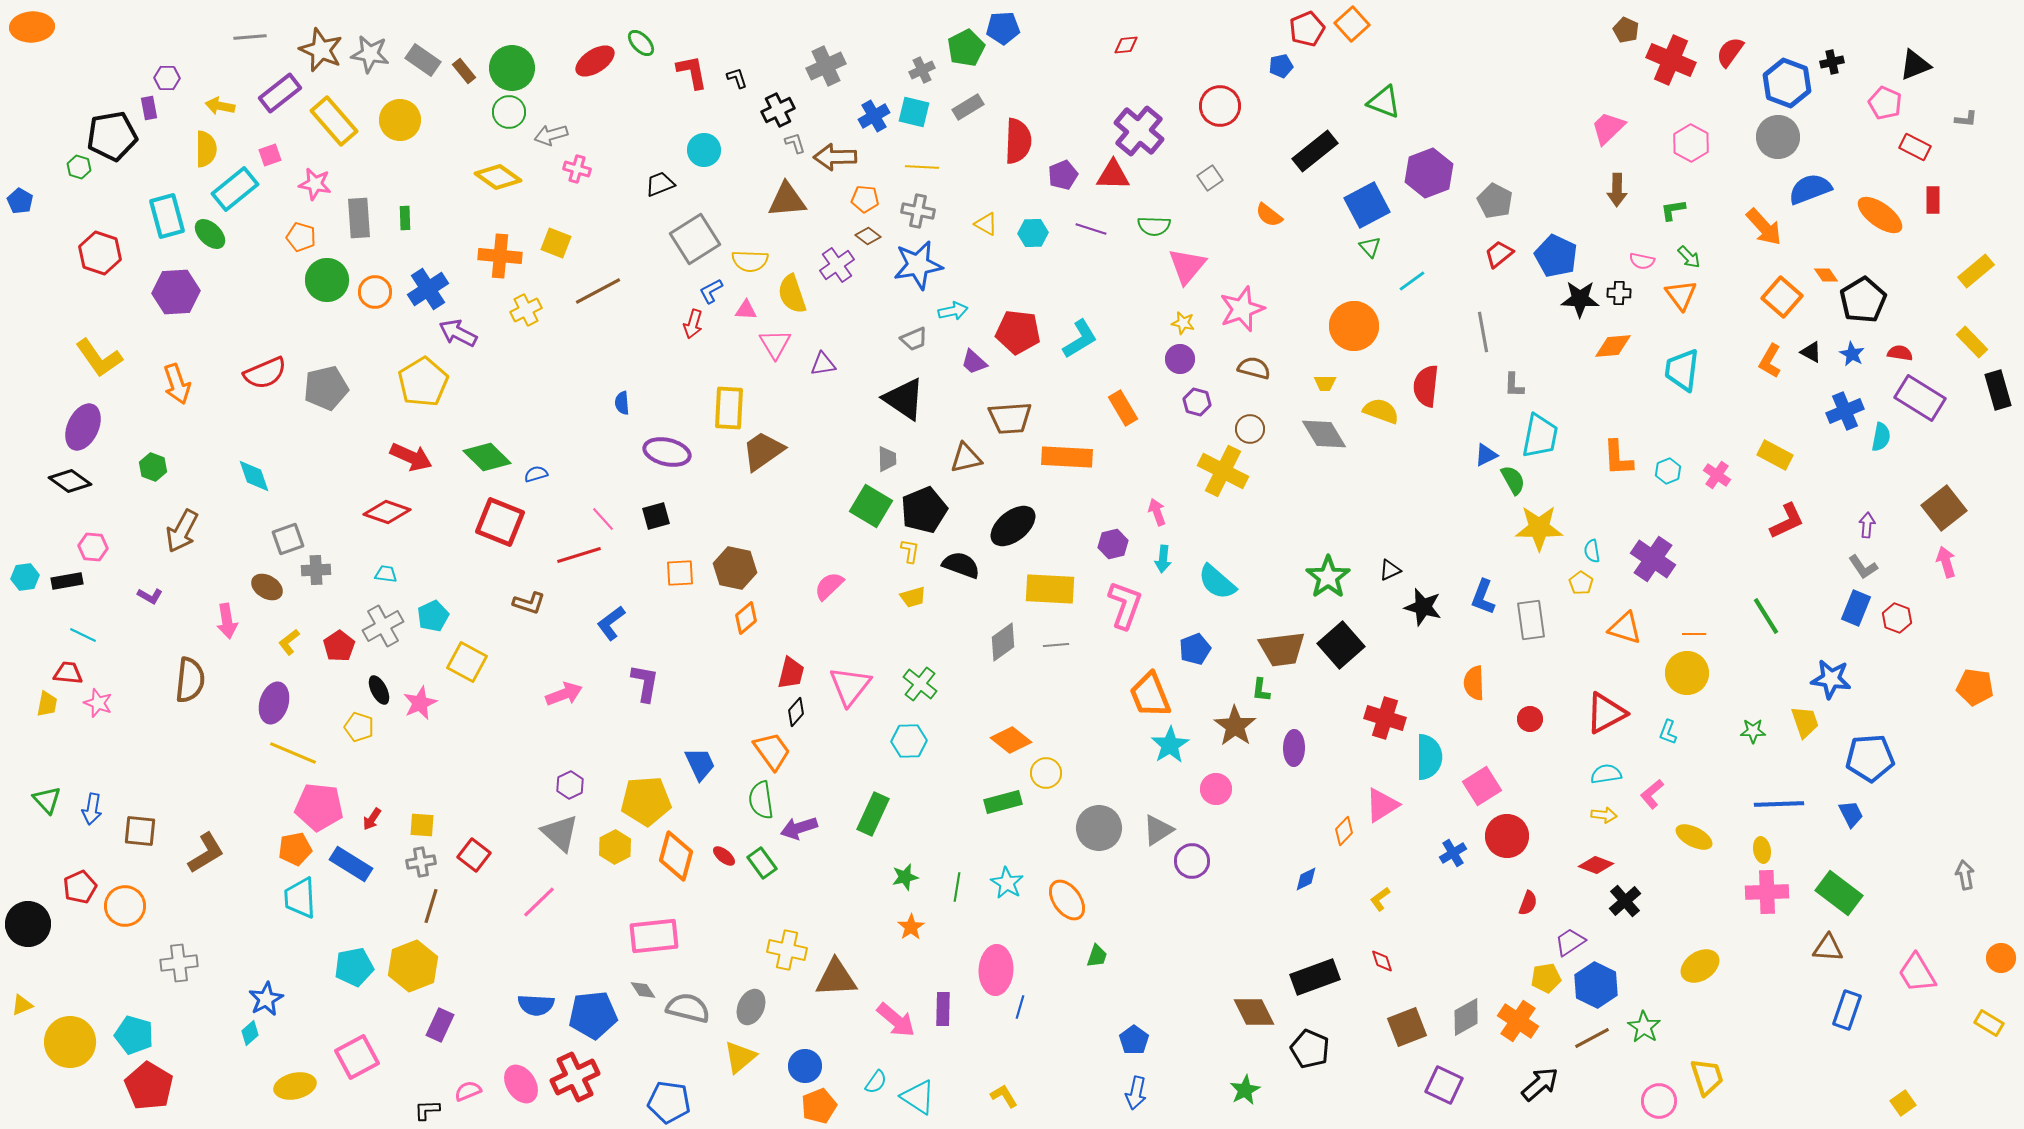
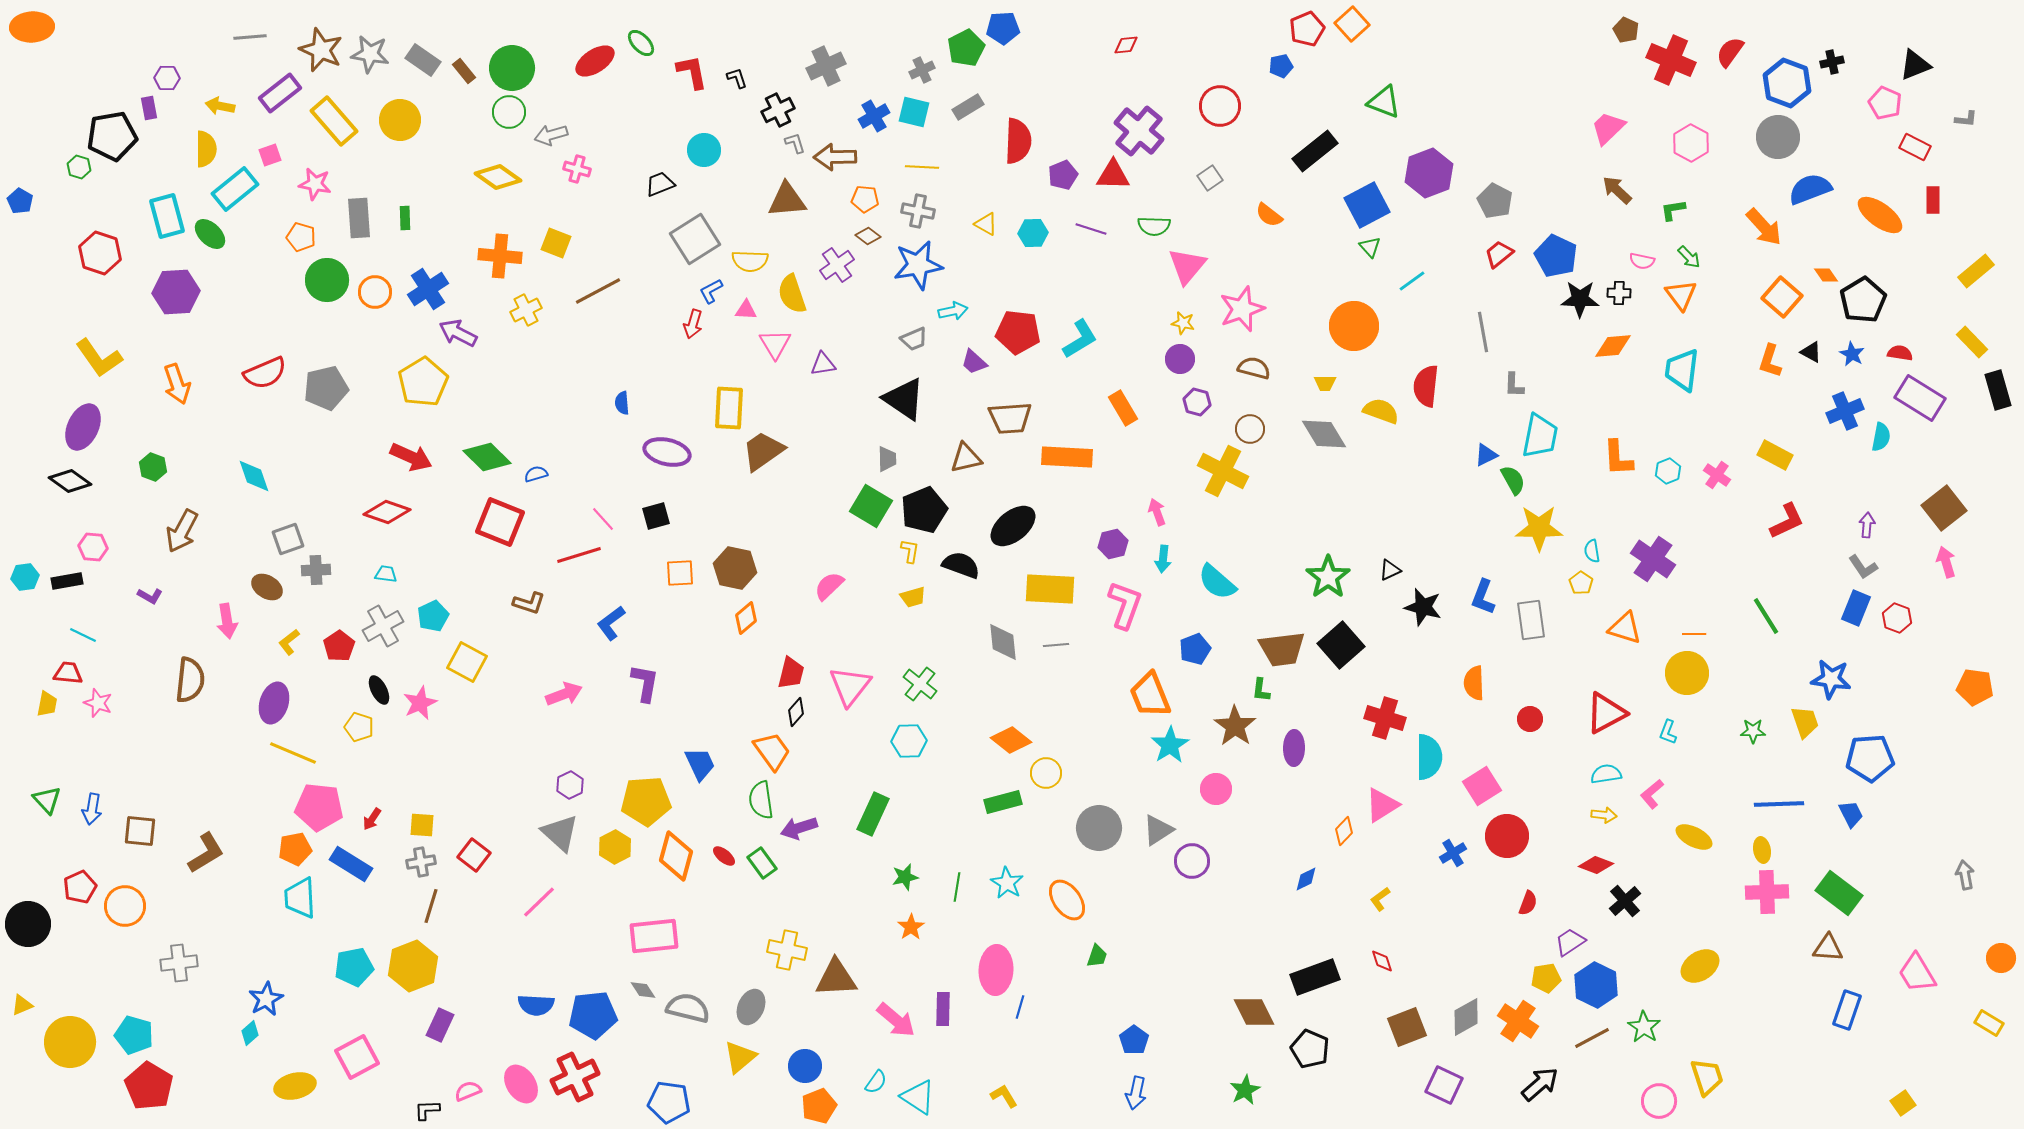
brown arrow at (1617, 190): rotated 132 degrees clockwise
orange L-shape at (1770, 361): rotated 12 degrees counterclockwise
gray diamond at (1003, 642): rotated 60 degrees counterclockwise
